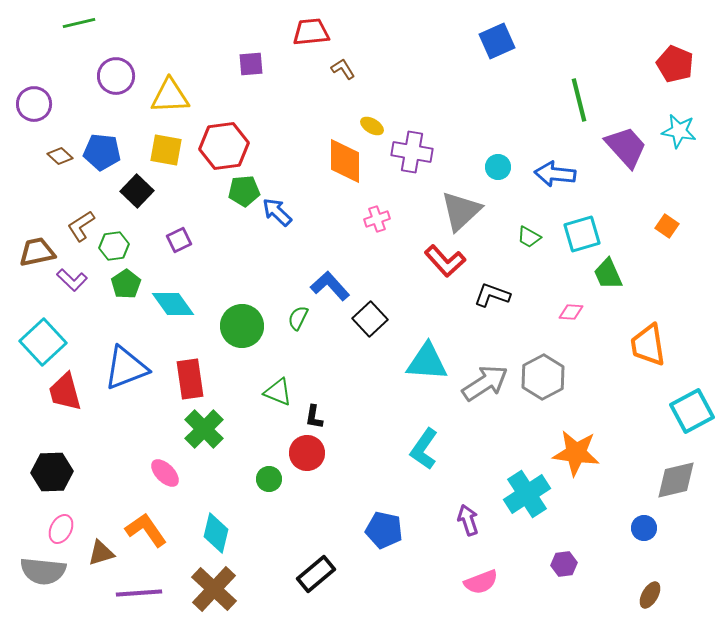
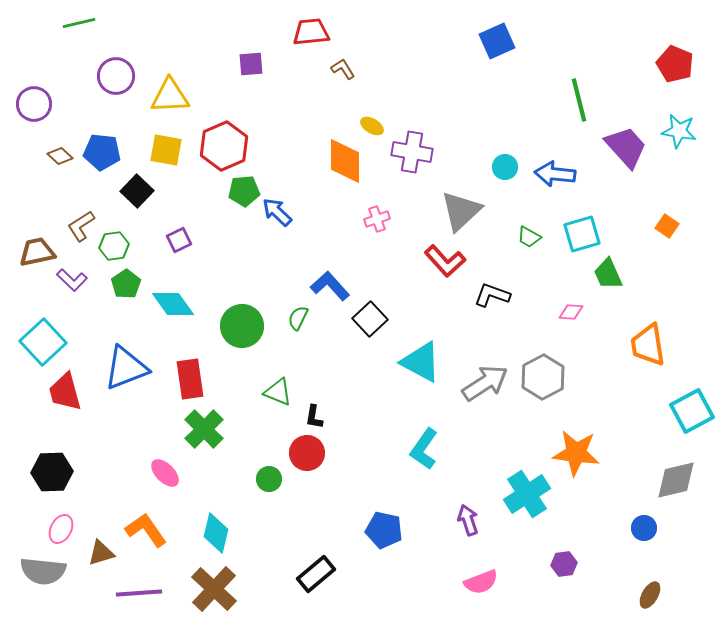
red hexagon at (224, 146): rotated 15 degrees counterclockwise
cyan circle at (498, 167): moved 7 px right
cyan triangle at (427, 362): moved 6 px left; rotated 24 degrees clockwise
